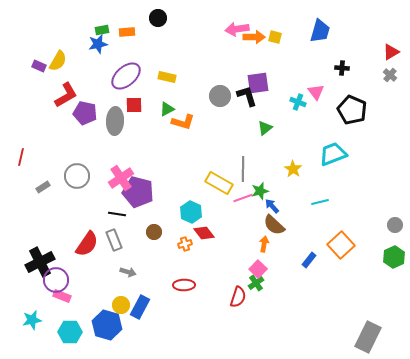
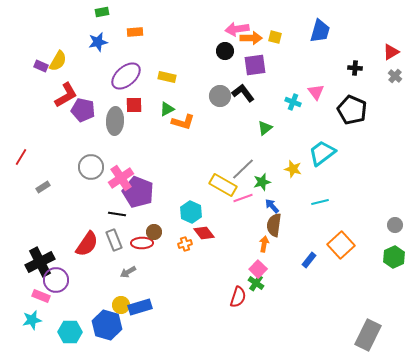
black circle at (158, 18): moved 67 px right, 33 px down
green rectangle at (102, 30): moved 18 px up
orange rectangle at (127, 32): moved 8 px right
orange arrow at (254, 37): moved 3 px left, 1 px down
blue star at (98, 44): moved 2 px up
purple rectangle at (39, 66): moved 2 px right
black cross at (342, 68): moved 13 px right
gray cross at (390, 75): moved 5 px right, 1 px down
purple square at (258, 83): moved 3 px left, 18 px up
black L-shape at (247, 96): moved 4 px left, 3 px up; rotated 20 degrees counterclockwise
cyan cross at (298, 102): moved 5 px left
purple pentagon at (85, 113): moved 2 px left, 3 px up
cyan trapezoid at (333, 154): moved 11 px left, 1 px up; rotated 16 degrees counterclockwise
red line at (21, 157): rotated 18 degrees clockwise
gray line at (243, 169): rotated 45 degrees clockwise
yellow star at (293, 169): rotated 18 degrees counterclockwise
gray circle at (77, 176): moved 14 px right, 9 px up
yellow rectangle at (219, 183): moved 4 px right, 2 px down
green star at (260, 191): moved 2 px right, 9 px up
purple pentagon at (138, 192): rotated 8 degrees clockwise
brown semicircle at (274, 225): rotated 55 degrees clockwise
gray arrow at (128, 272): rotated 133 degrees clockwise
green cross at (256, 283): rotated 21 degrees counterclockwise
red ellipse at (184, 285): moved 42 px left, 42 px up
pink rectangle at (62, 296): moved 21 px left
blue rectangle at (140, 307): rotated 45 degrees clockwise
gray rectangle at (368, 337): moved 2 px up
